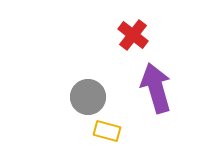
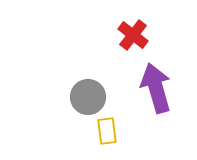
yellow rectangle: rotated 68 degrees clockwise
